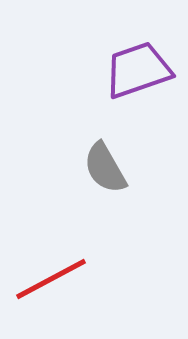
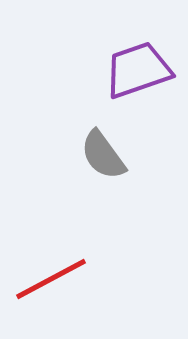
gray semicircle: moved 2 px left, 13 px up; rotated 6 degrees counterclockwise
